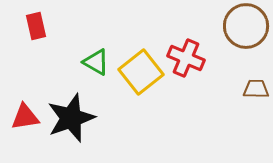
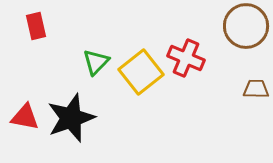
green triangle: rotated 44 degrees clockwise
red triangle: rotated 20 degrees clockwise
